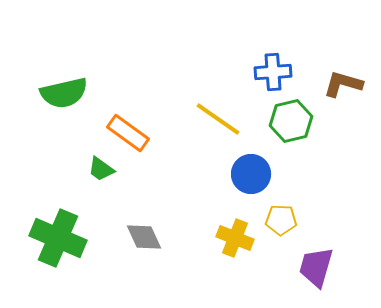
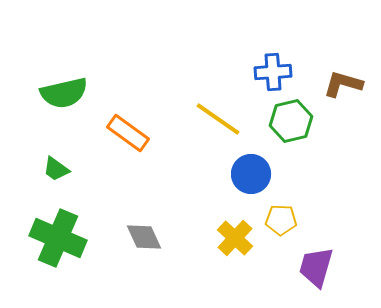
green trapezoid: moved 45 px left
yellow cross: rotated 21 degrees clockwise
